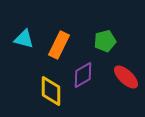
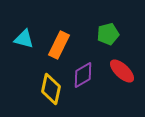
green pentagon: moved 3 px right, 7 px up
red ellipse: moved 4 px left, 6 px up
yellow diamond: moved 2 px up; rotated 12 degrees clockwise
